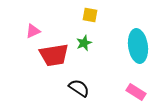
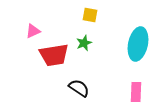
cyan ellipse: moved 2 px up; rotated 20 degrees clockwise
pink rectangle: rotated 60 degrees clockwise
